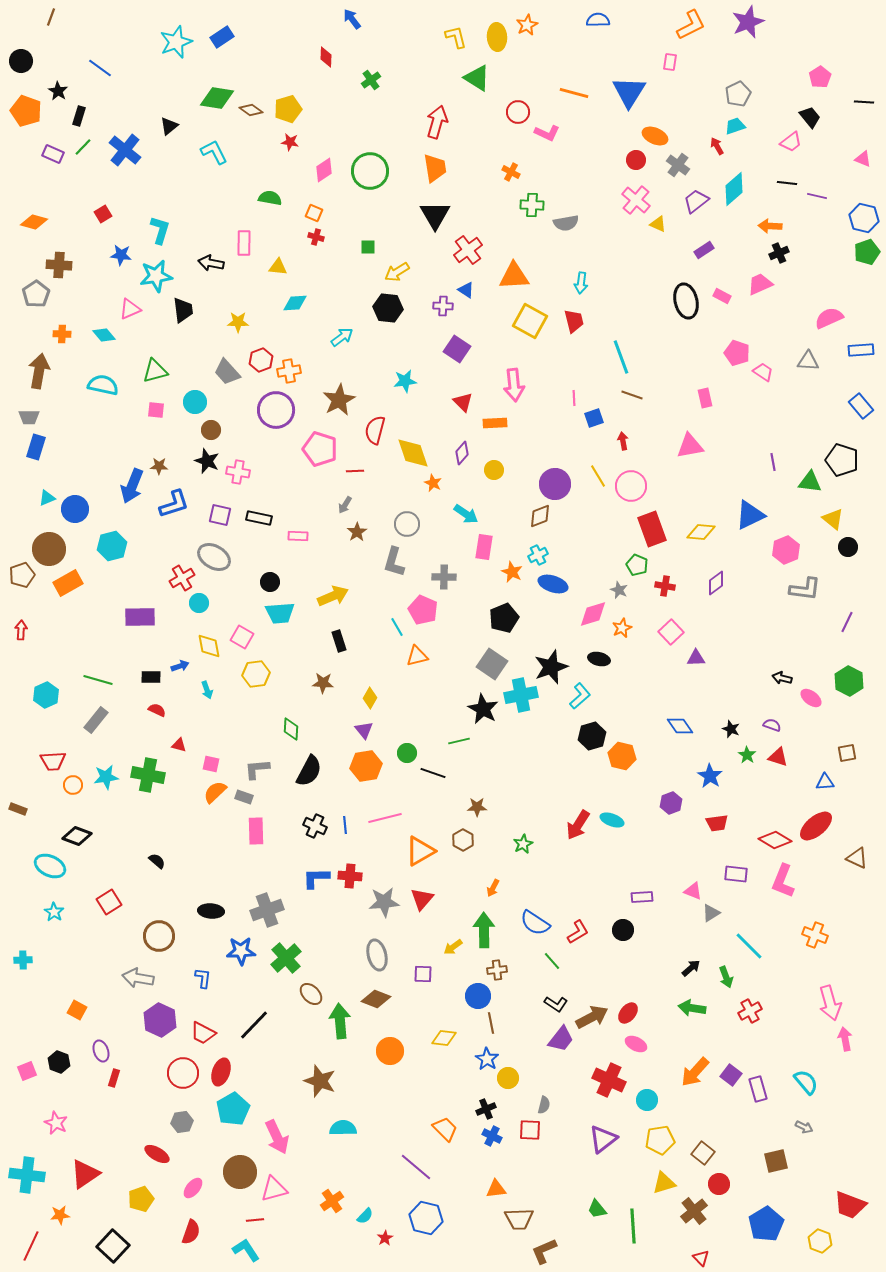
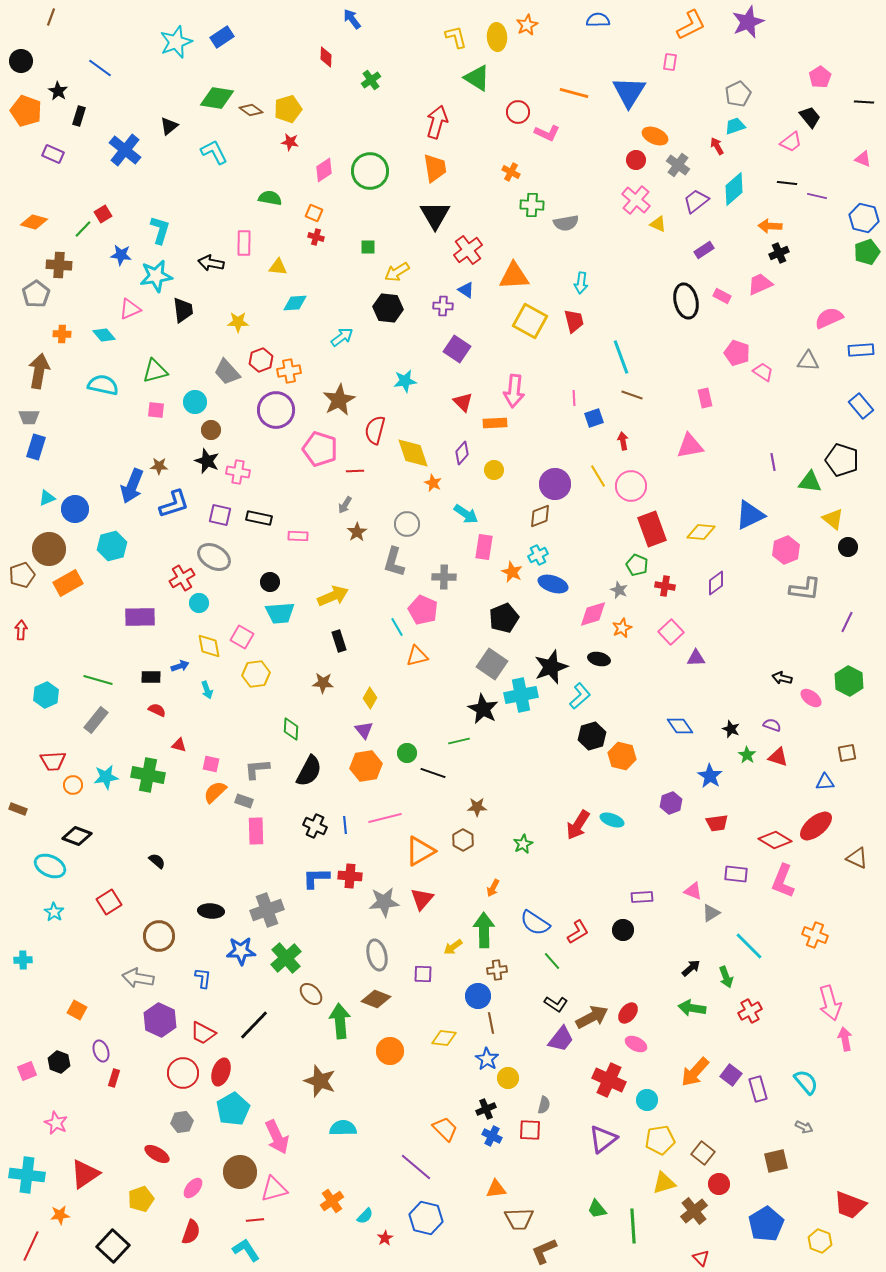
green line at (83, 147): moved 82 px down
pink arrow at (514, 385): moved 6 px down; rotated 12 degrees clockwise
gray rectangle at (244, 797): moved 4 px down
